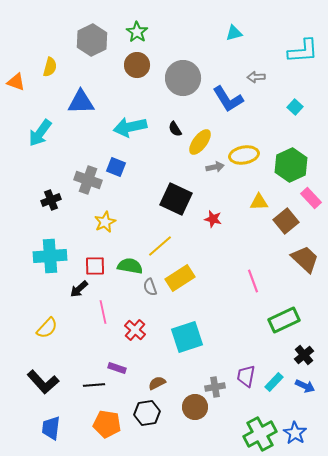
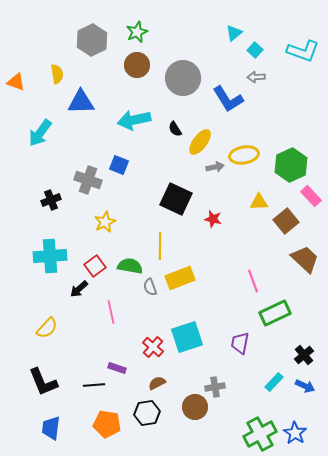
green star at (137, 32): rotated 15 degrees clockwise
cyan triangle at (234, 33): rotated 24 degrees counterclockwise
cyan L-shape at (303, 51): rotated 24 degrees clockwise
yellow semicircle at (50, 67): moved 7 px right, 7 px down; rotated 24 degrees counterclockwise
cyan square at (295, 107): moved 40 px left, 57 px up
cyan arrow at (130, 127): moved 4 px right, 7 px up
blue square at (116, 167): moved 3 px right, 2 px up
pink rectangle at (311, 198): moved 2 px up
yellow line at (160, 246): rotated 48 degrees counterclockwise
red square at (95, 266): rotated 35 degrees counterclockwise
yellow rectangle at (180, 278): rotated 12 degrees clockwise
pink line at (103, 312): moved 8 px right
green rectangle at (284, 320): moved 9 px left, 7 px up
red cross at (135, 330): moved 18 px right, 17 px down
purple trapezoid at (246, 376): moved 6 px left, 33 px up
black L-shape at (43, 382): rotated 20 degrees clockwise
